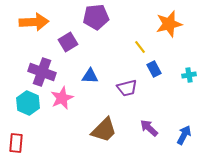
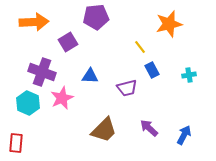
blue rectangle: moved 2 px left, 1 px down
